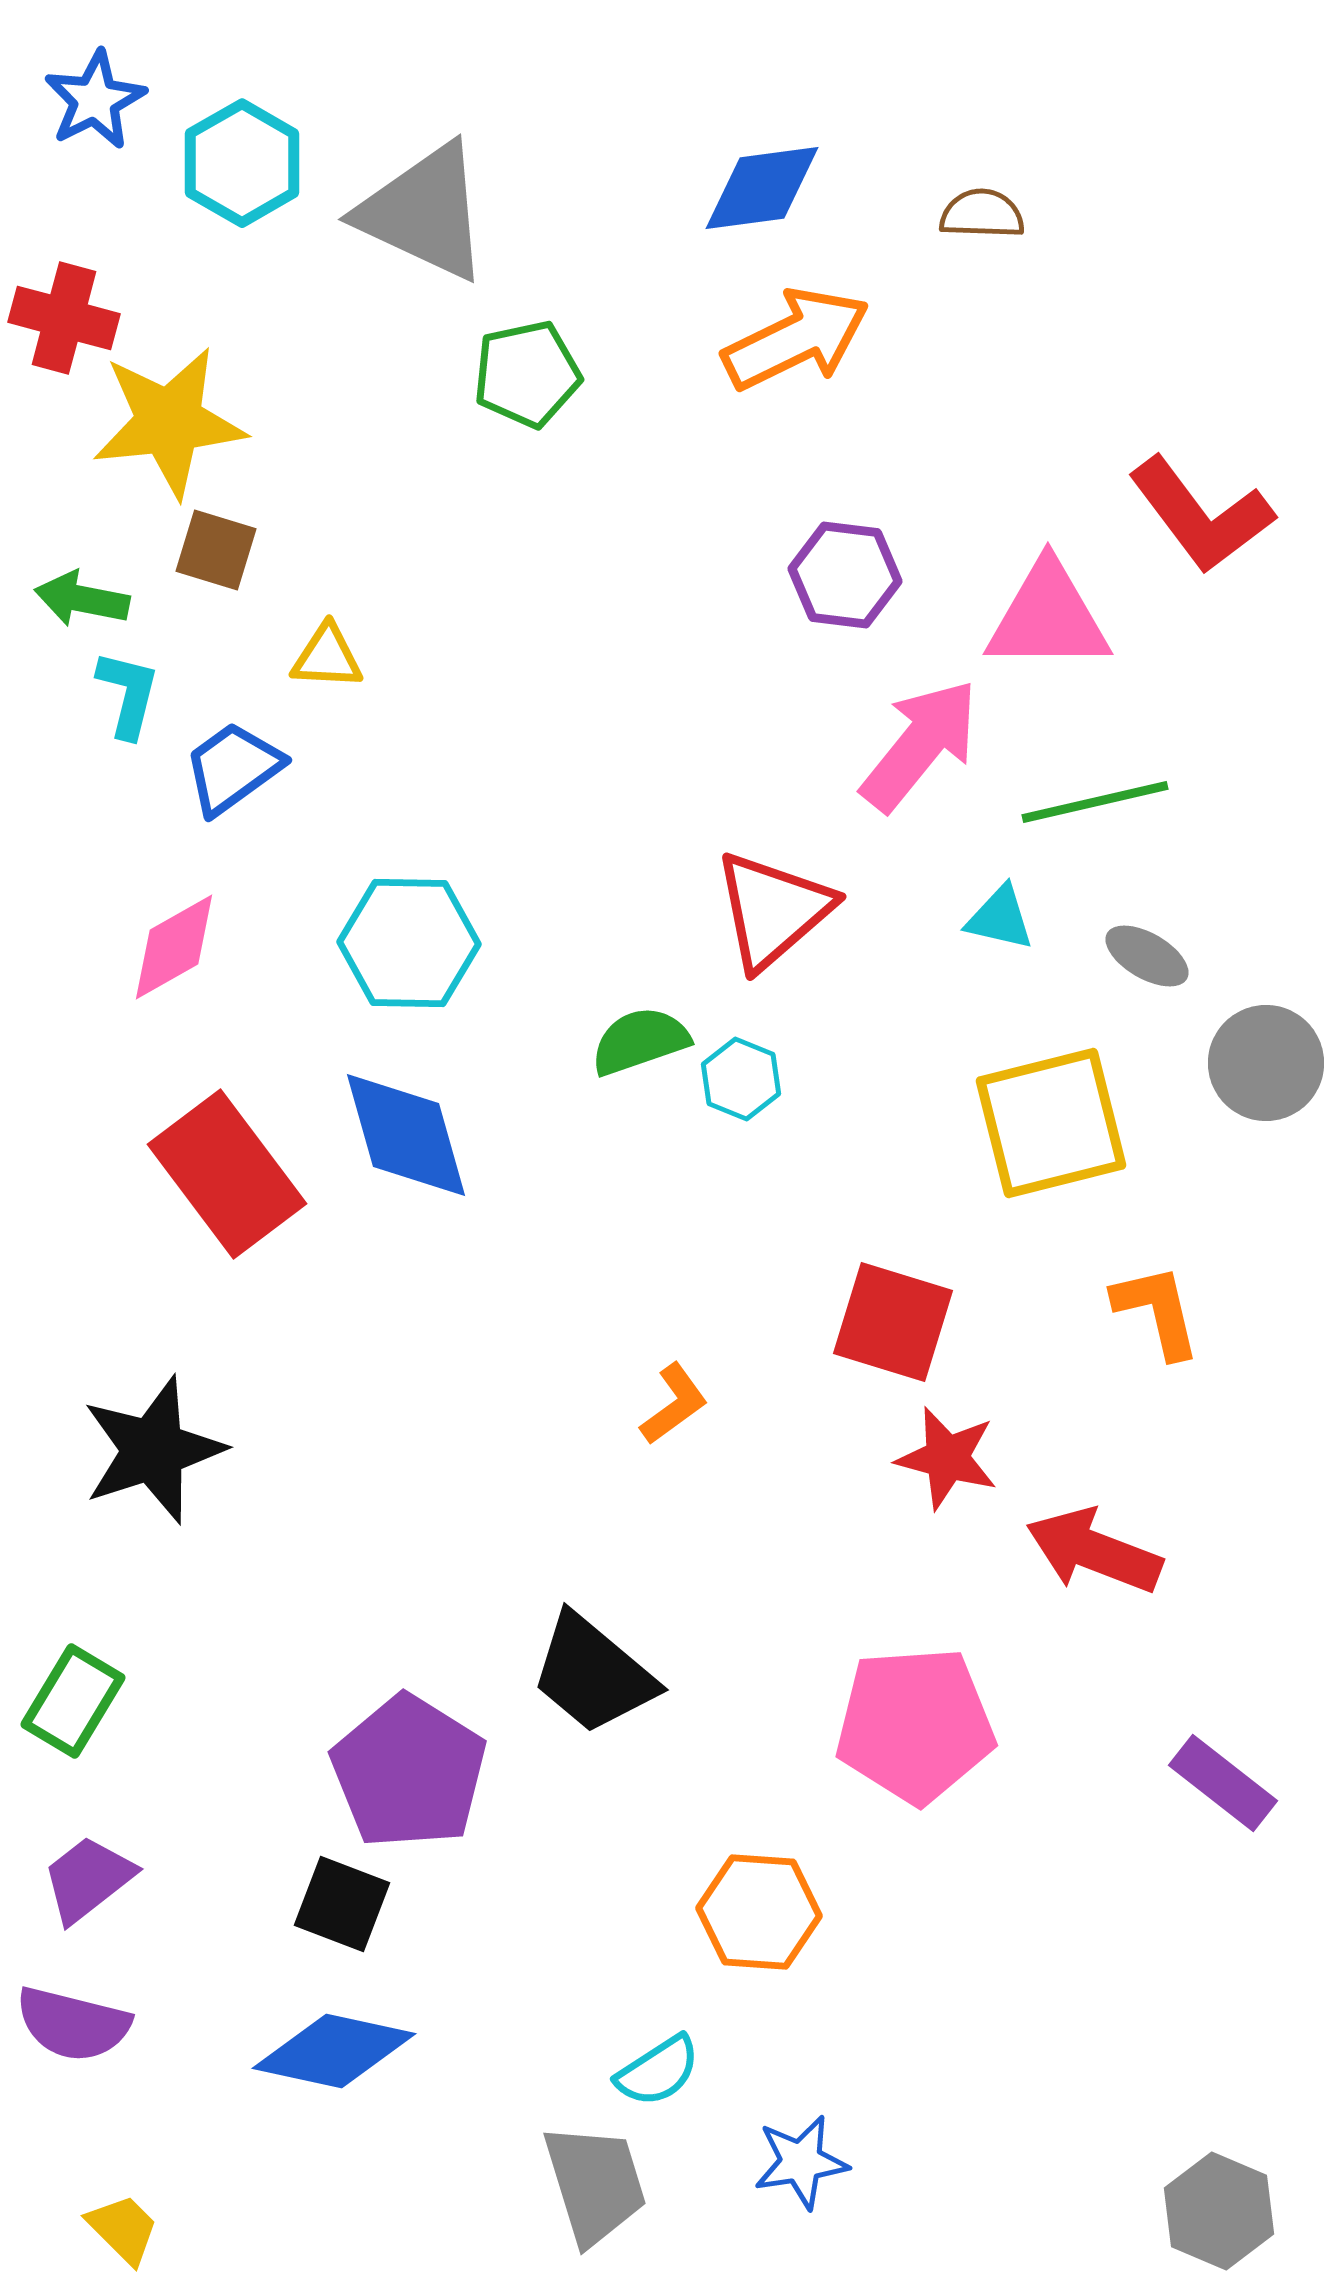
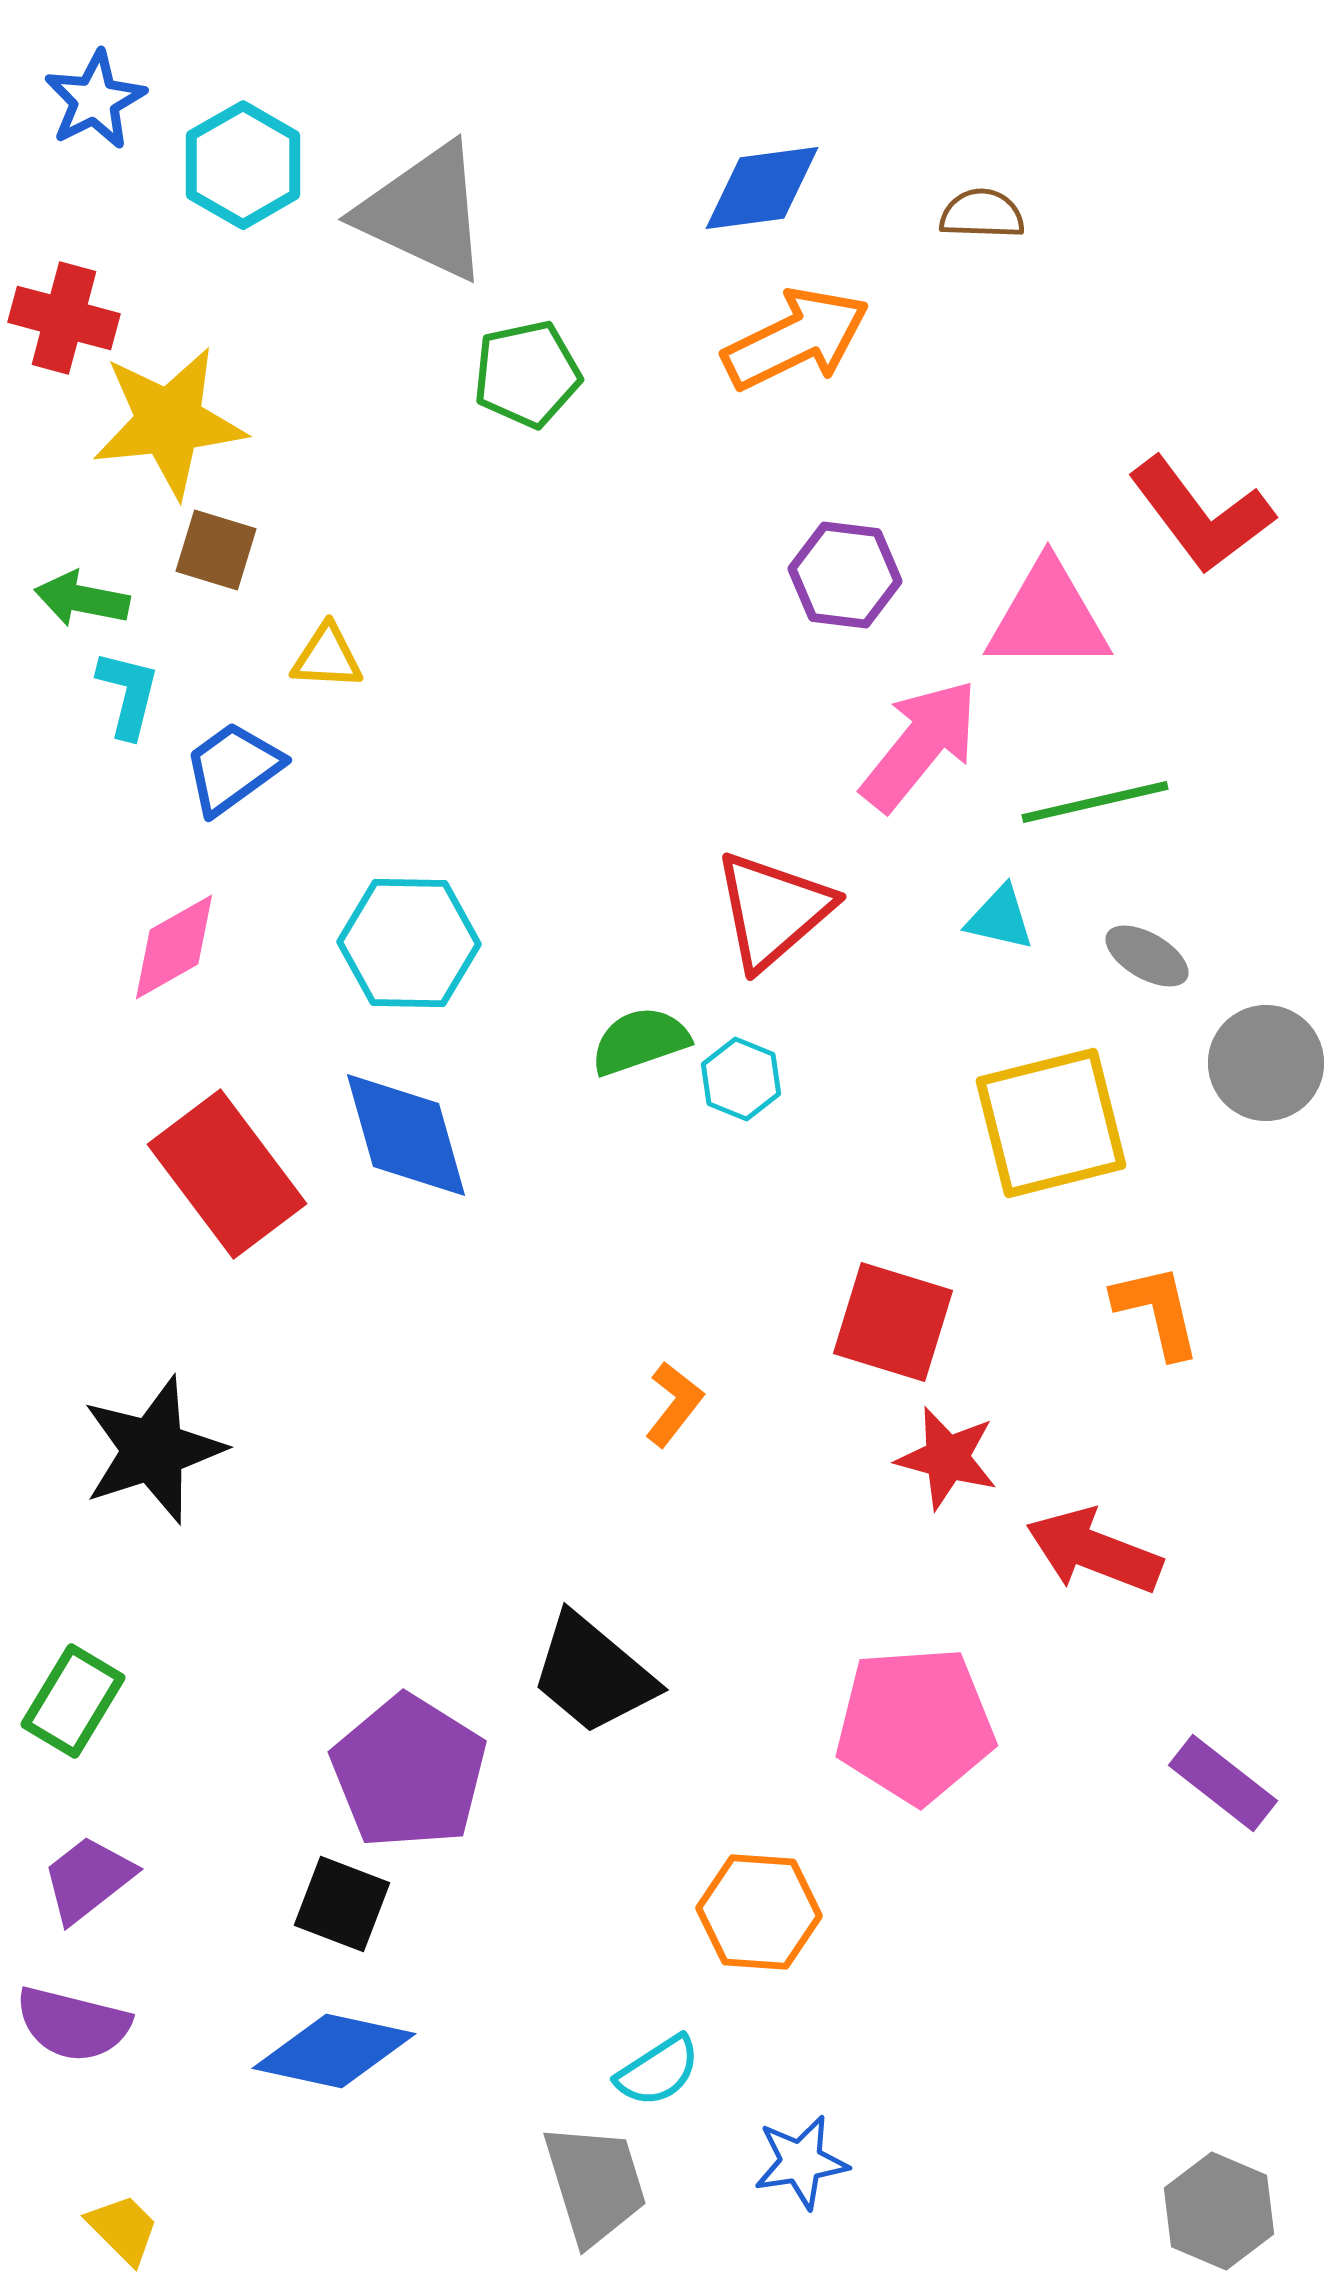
cyan hexagon at (242, 163): moved 1 px right, 2 px down
orange L-shape at (674, 1404): rotated 16 degrees counterclockwise
